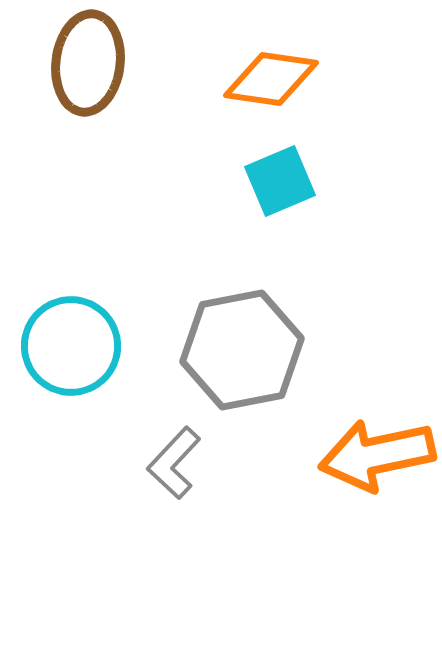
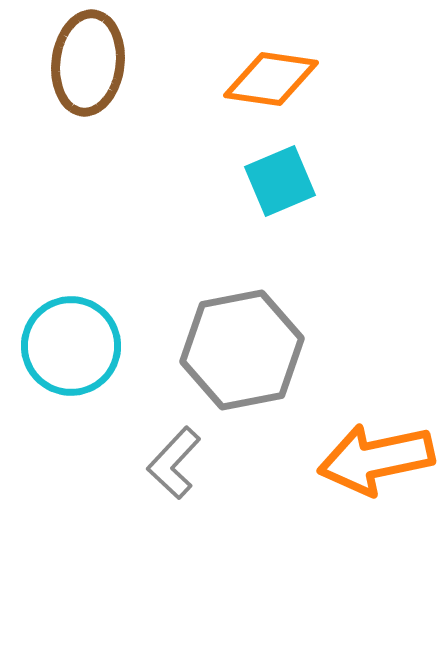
orange arrow: moved 1 px left, 4 px down
